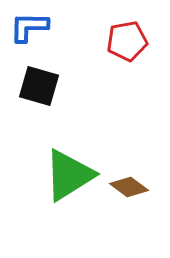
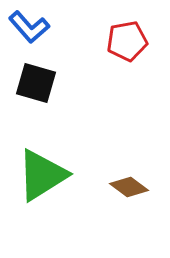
blue L-shape: rotated 132 degrees counterclockwise
black square: moved 3 px left, 3 px up
green triangle: moved 27 px left
